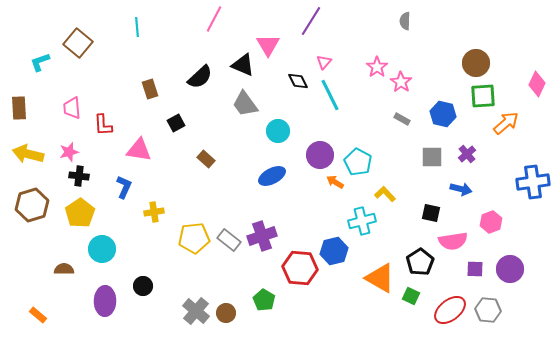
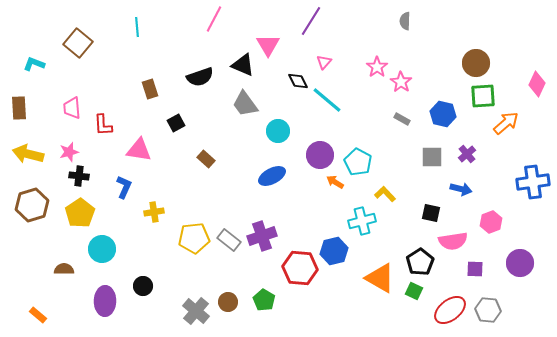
cyan L-shape at (40, 62): moved 6 px left, 2 px down; rotated 40 degrees clockwise
black semicircle at (200, 77): rotated 24 degrees clockwise
cyan line at (330, 95): moved 3 px left, 5 px down; rotated 24 degrees counterclockwise
purple circle at (510, 269): moved 10 px right, 6 px up
green square at (411, 296): moved 3 px right, 5 px up
brown circle at (226, 313): moved 2 px right, 11 px up
